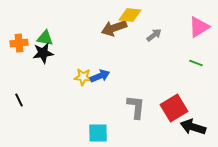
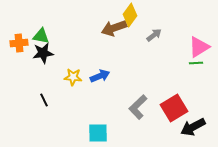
yellow diamond: rotated 60 degrees counterclockwise
pink triangle: moved 20 px down
green triangle: moved 4 px left, 2 px up
green line: rotated 24 degrees counterclockwise
yellow star: moved 10 px left
black line: moved 25 px right
gray L-shape: moved 2 px right; rotated 140 degrees counterclockwise
black arrow: rotated 45 degrees counterclockwise
